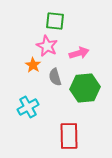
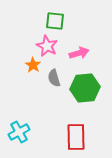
gray semicircle: moved 1 px left, 1 px down
cyan cross: moved 9 px left, 25 px down
red rectangle: moved 7 px right, 1 px down
